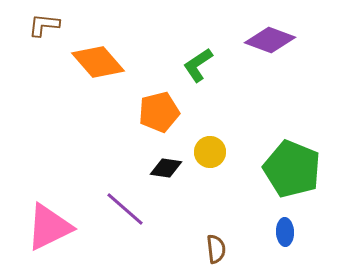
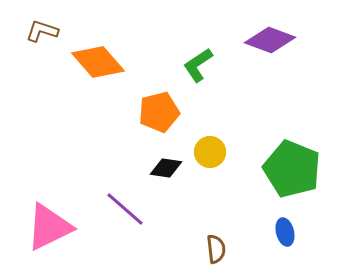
brown L-shape: moved 2 px left, 6 px down; rotated 12 degrees clockwise
blue ellipse: rotated 12 degrees counterclockwise
